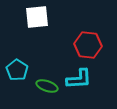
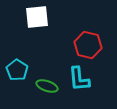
red hexagon: rotated 8 degrees clockwise
cyan L-shape: rotated 88 degrees clockwise
